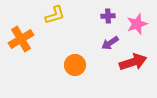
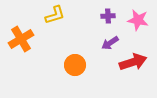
pink star: moved 1 px right, 4 px up; rotated 30 degrees clockwise
